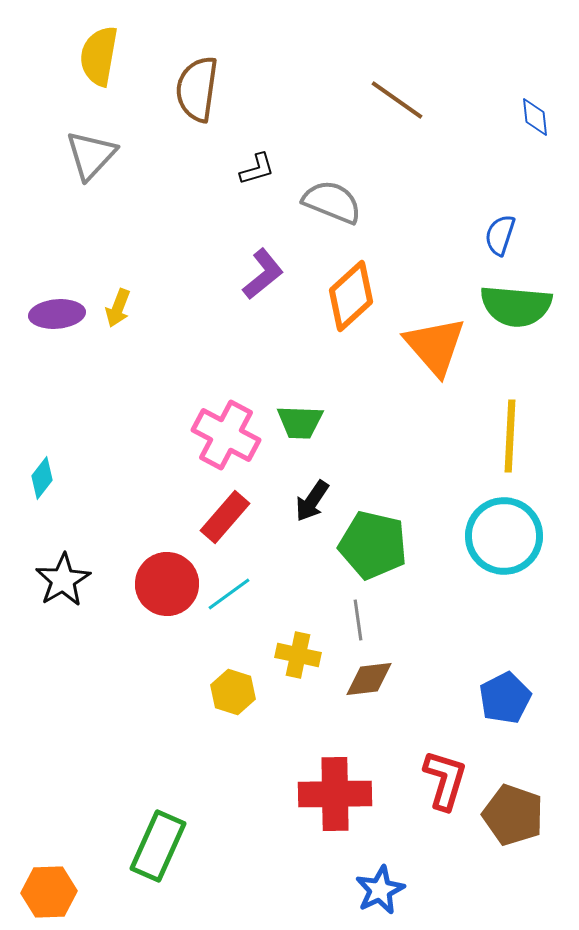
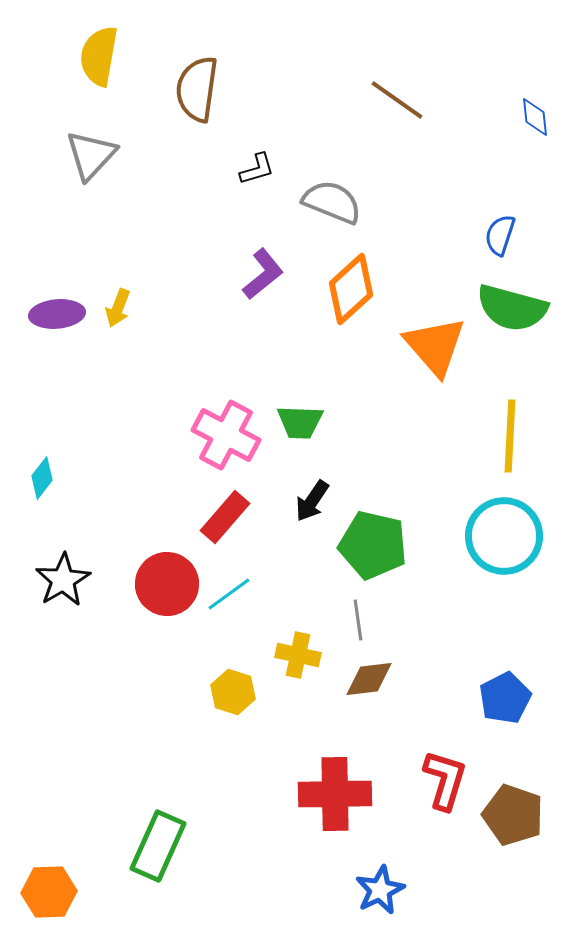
orange diamond: moved 7 px up
green semicircle: moved 4 px left, 2 px down; rotated 10 degrees clockwise
